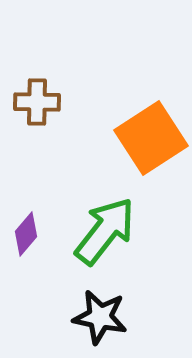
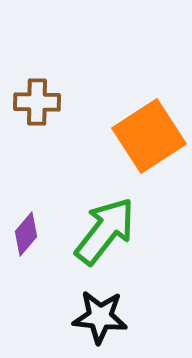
orange square: moved 2 px left, 2 px up
black star: rotated 6 degrees counterclockwise
